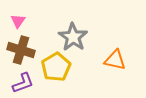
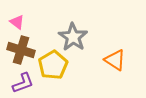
pink triangle: moved 1 px left, 1 px down; rotated 28 degrees counterclockwise
orange triangle: rotated 20 degrees clockwise
yellow pentagon: moved 3 px left, 2 px up
